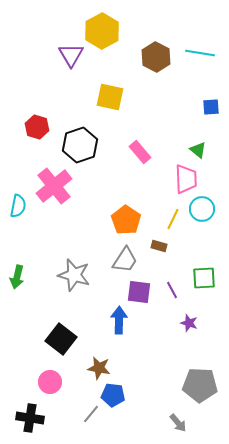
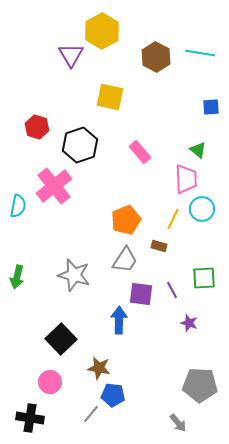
orange pentagon: rotated 16 degrees clockwise
purple square: moved 2 px right, 2 px down
black square: rotated 8 degrees clockwise
